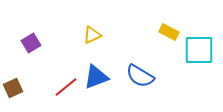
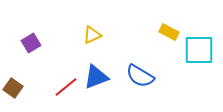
brown square: rotated 30 degrees counterclockwise
